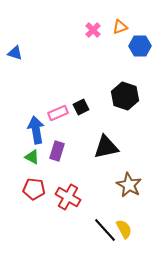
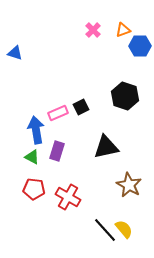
orange triangle: moved 3 px right, 3 px down
yellow semicircle: rotated 12 degrees counterclockwise
